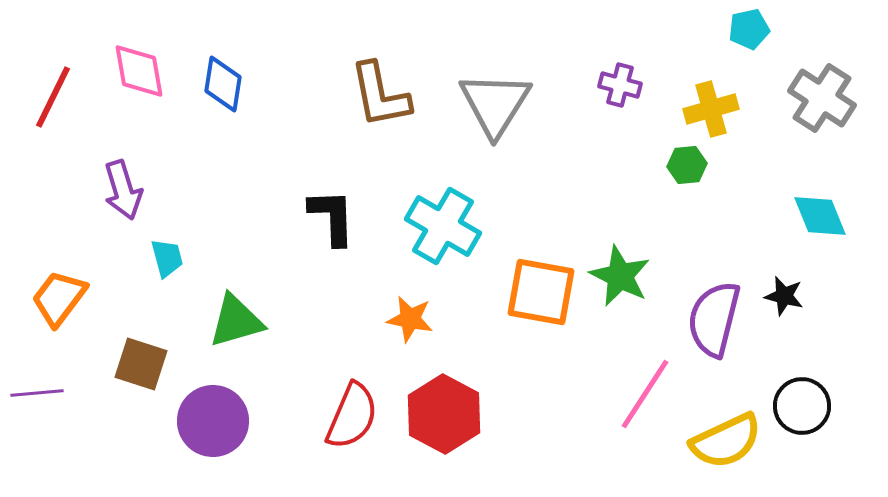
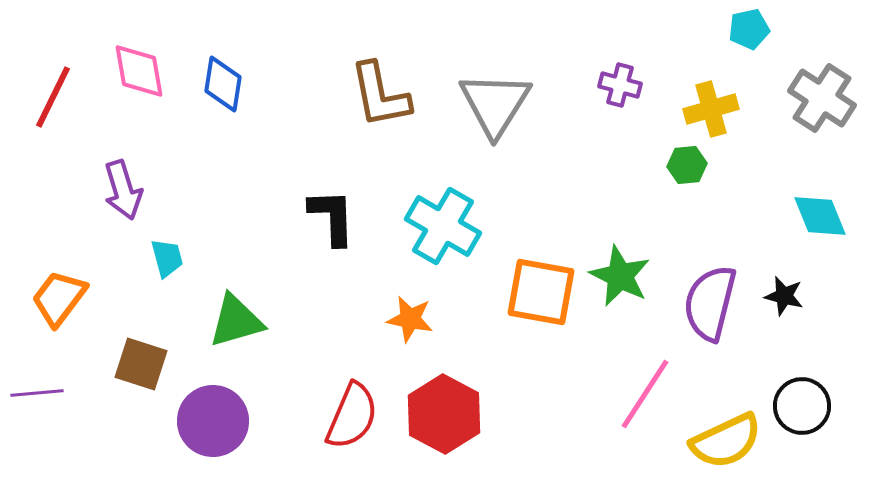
purple semicircle: moved 4 px left, 16 px up
